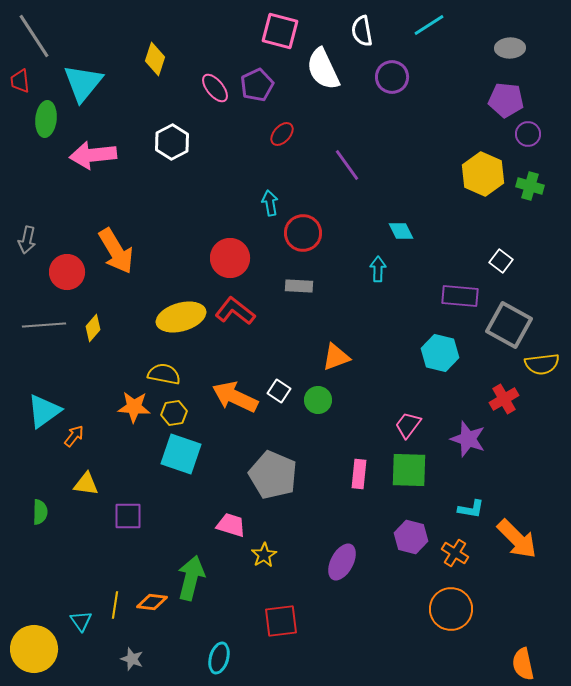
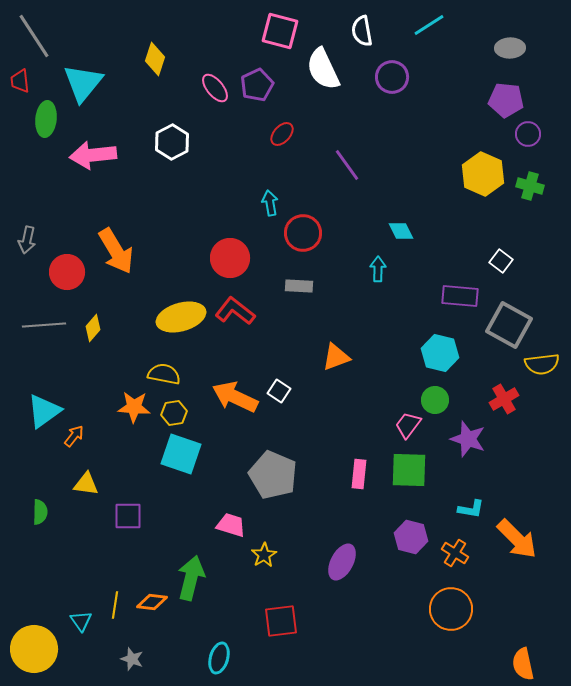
green circle at (318, 400): moved 117 px right
